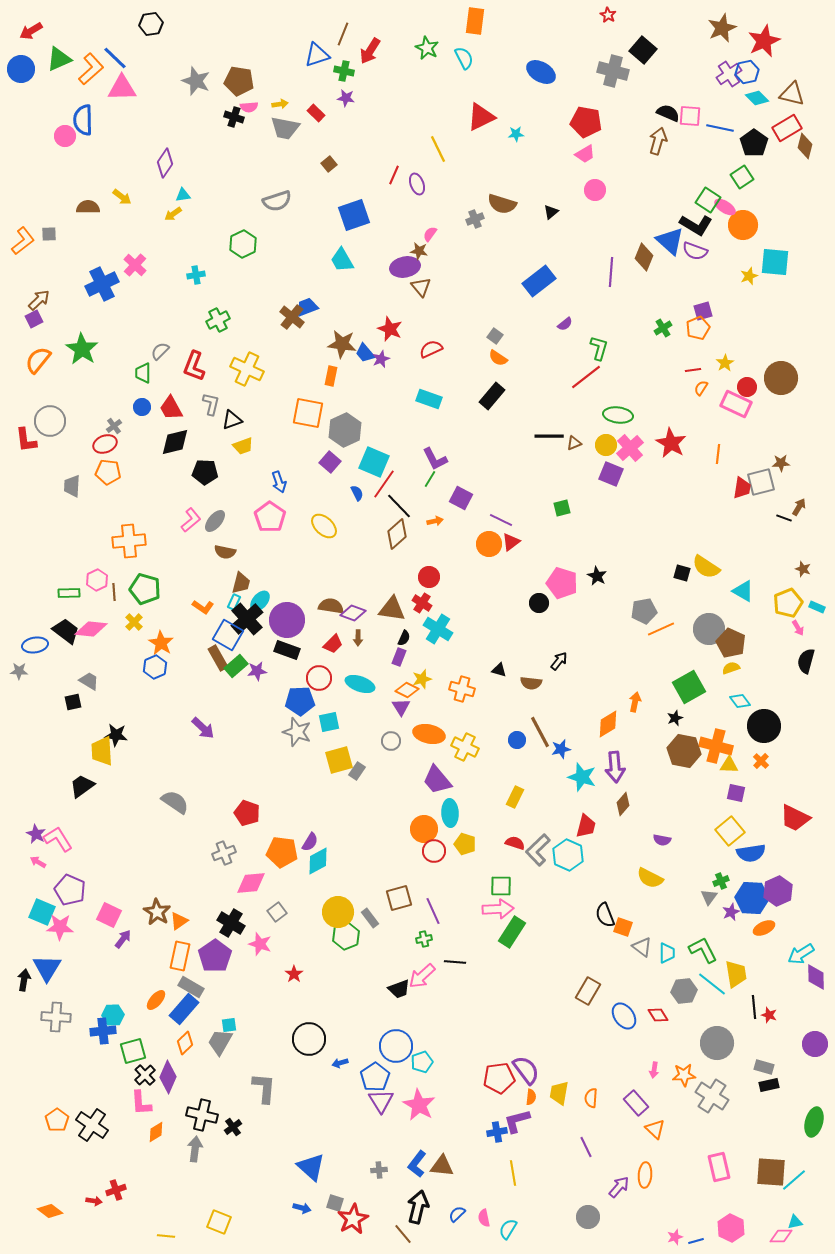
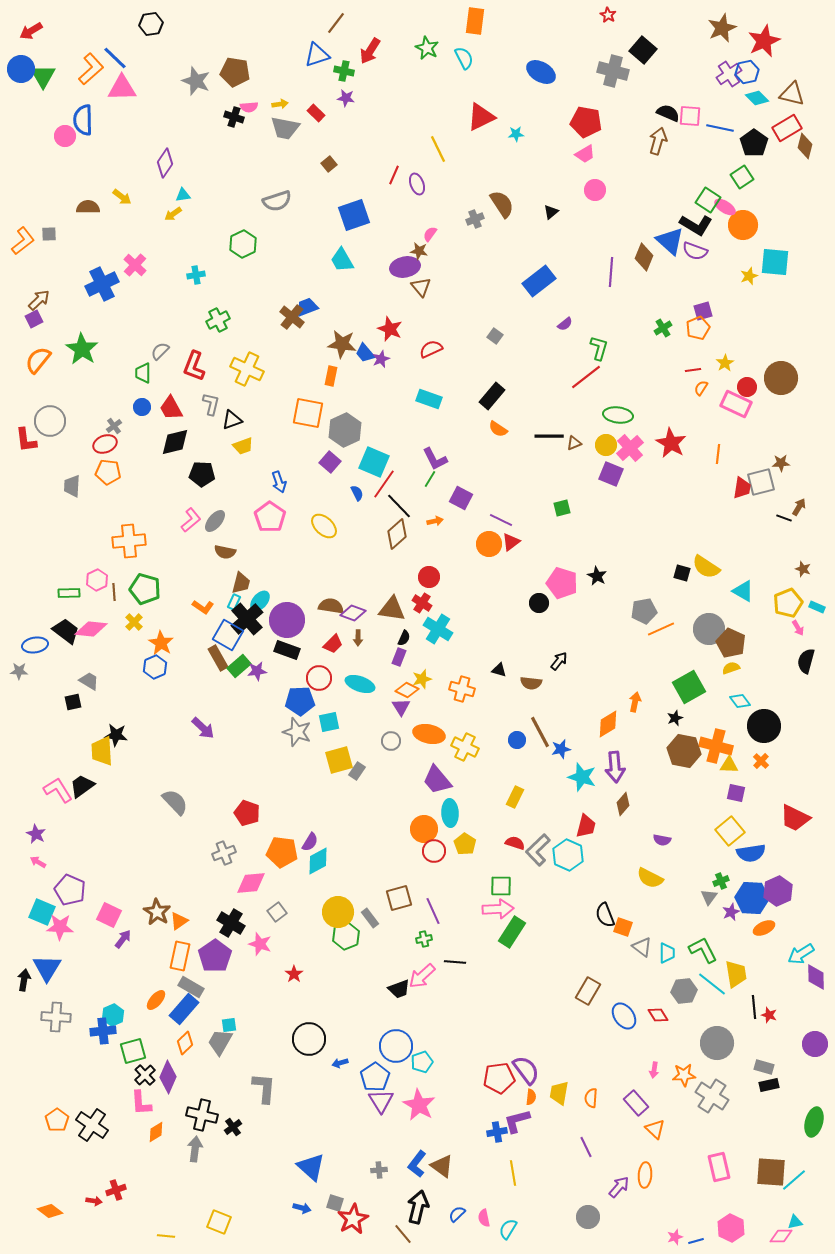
brown line at (343, 34): moved 7 px left, 11 px up; rotated 15 degrees clockwise
green triangle at (59, 59): moved 16 px left, 17 px down; rotated 36 degrees counterclockwise
brown pentagon at (239, 81): moved 4 px left, 9 px up
brown semicircle at (502, 204): rotated 140 degrees counterclockwise
orange semicircle at (498, 358): moved 71 px down
black pentagon at (205, 472): moved 3 px left, 2 px down
green rectangle at (236, 666): moved 3 px right
gray semicircle at (175, 802): rotated 12 degrees clockwise
pink L-shape at (58, 839): moved 49 px up
yellow pentagon at (465, 844): rotated 15 degrees clockwise
cyan hexagon at (113, 1015): rotated 20 degrees counterclockwise
brown triangle at (442, 1166): rotated 30 degrees clockwise
